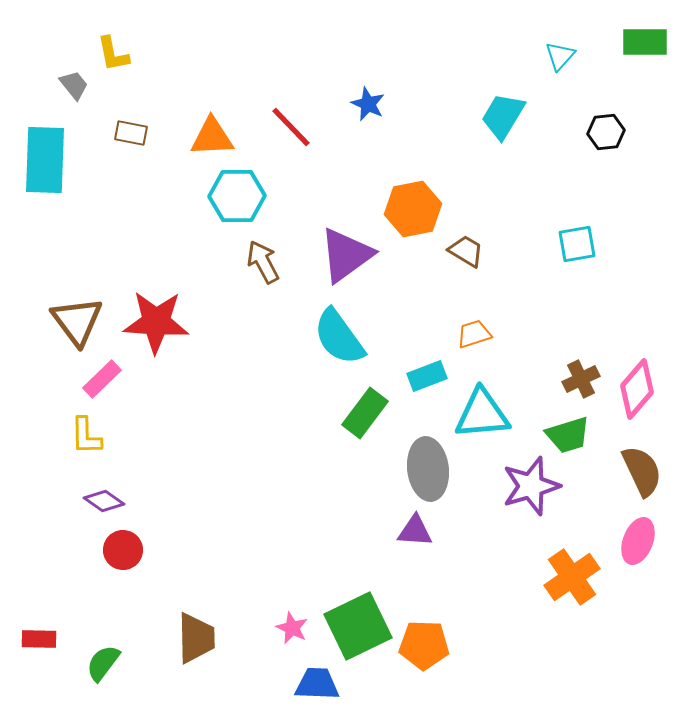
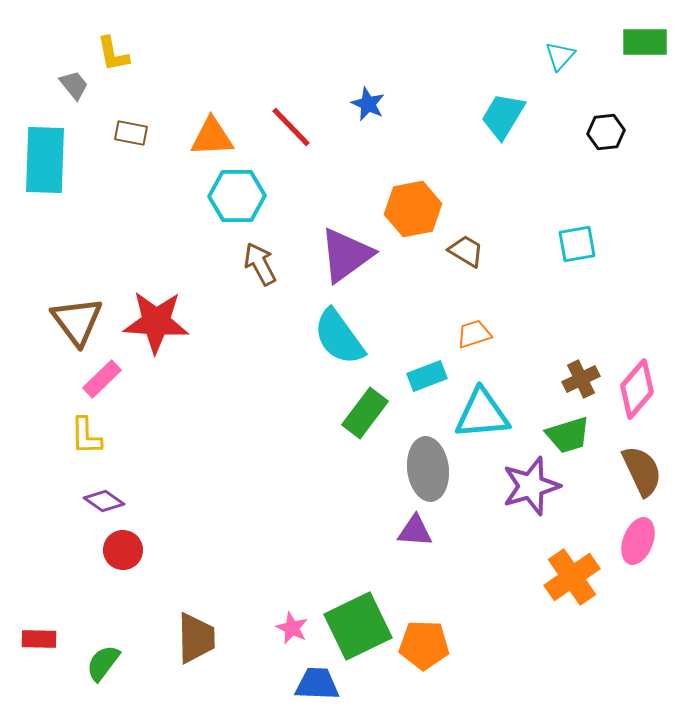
brown arrow at (263, 262): moved 3 px left, 2 px down
